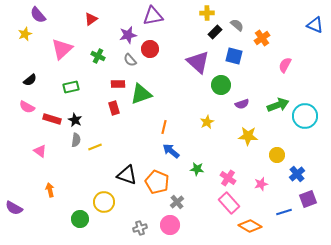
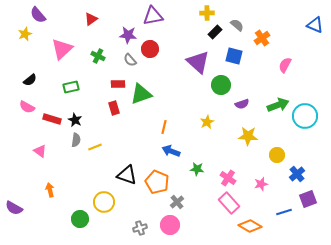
purple star at (128, 35): rotated 18 degrees clockwise
blue arrow at (171, 151): rotated 18 degrees counterclockwise
